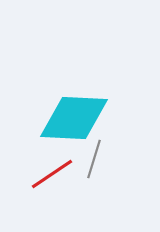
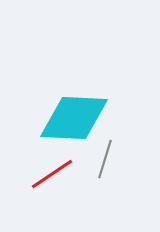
gray line: moved 11 px right
